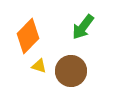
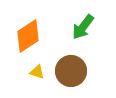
orange diamond: rotated 12 degrees clockwise
yellow triangle: moved 2 px left, 6 px down
